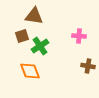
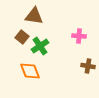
brown square: moved 1 px down; rotated 32 degrees counterclockwise
